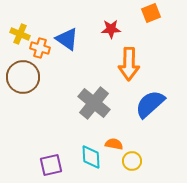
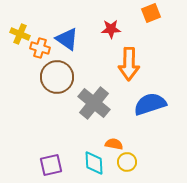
brown circle: moved 34 px right
blue semicircle: rotated 24 degrees clockwise
cyan diamond: moved 3 px right, 6 px down
yellow circle: moved 5 px left, 1 px down
